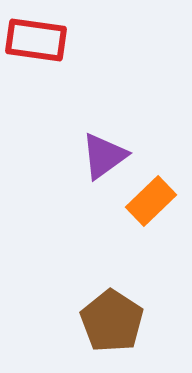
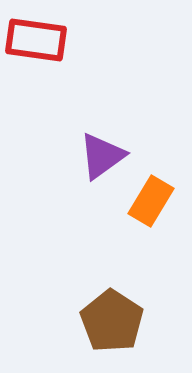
purple triangle: moved 2 px left
orange rectangle: rotated 15 degrees counterclockwise
